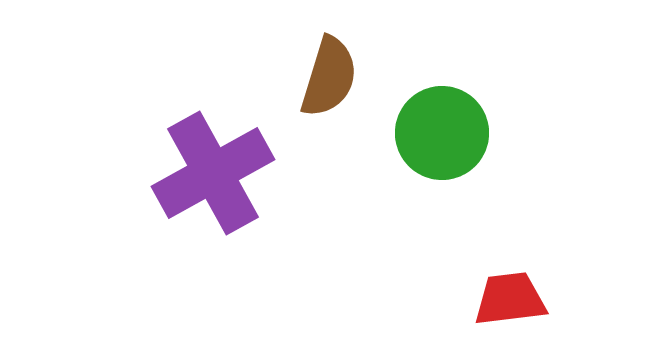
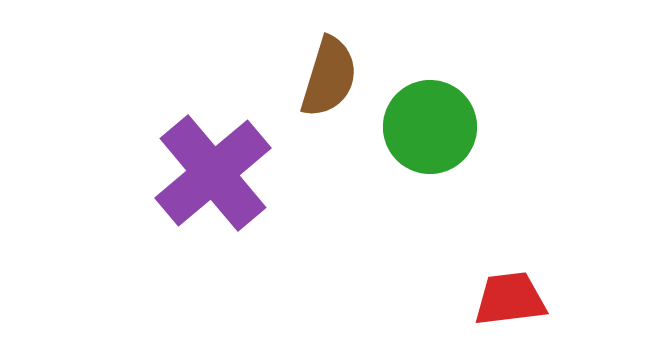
green circle: moved 12 px left, 6 px up
purple cross: rotated 11 degrees counterclockwise
